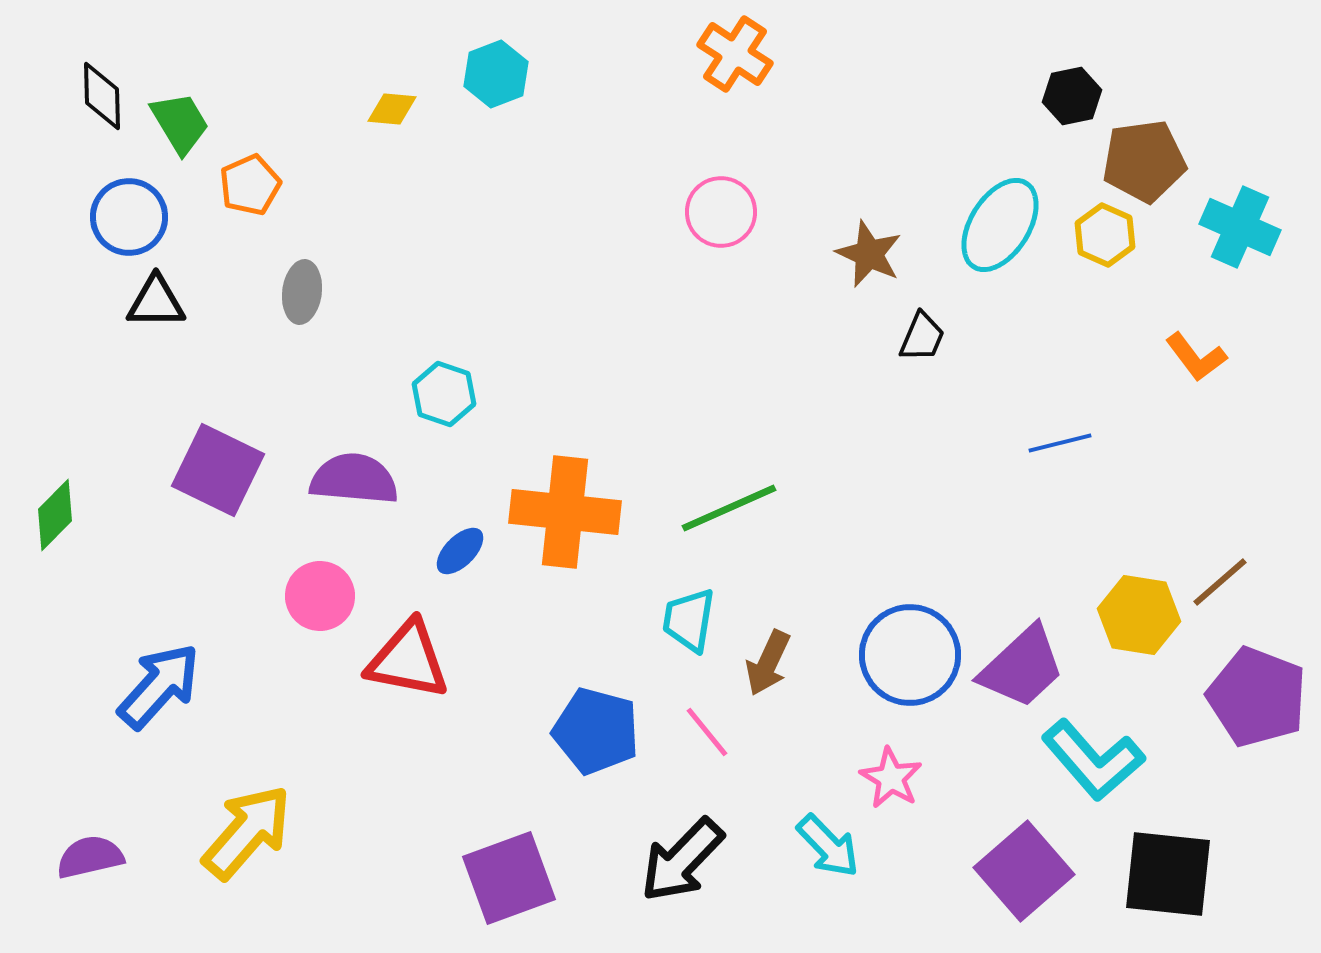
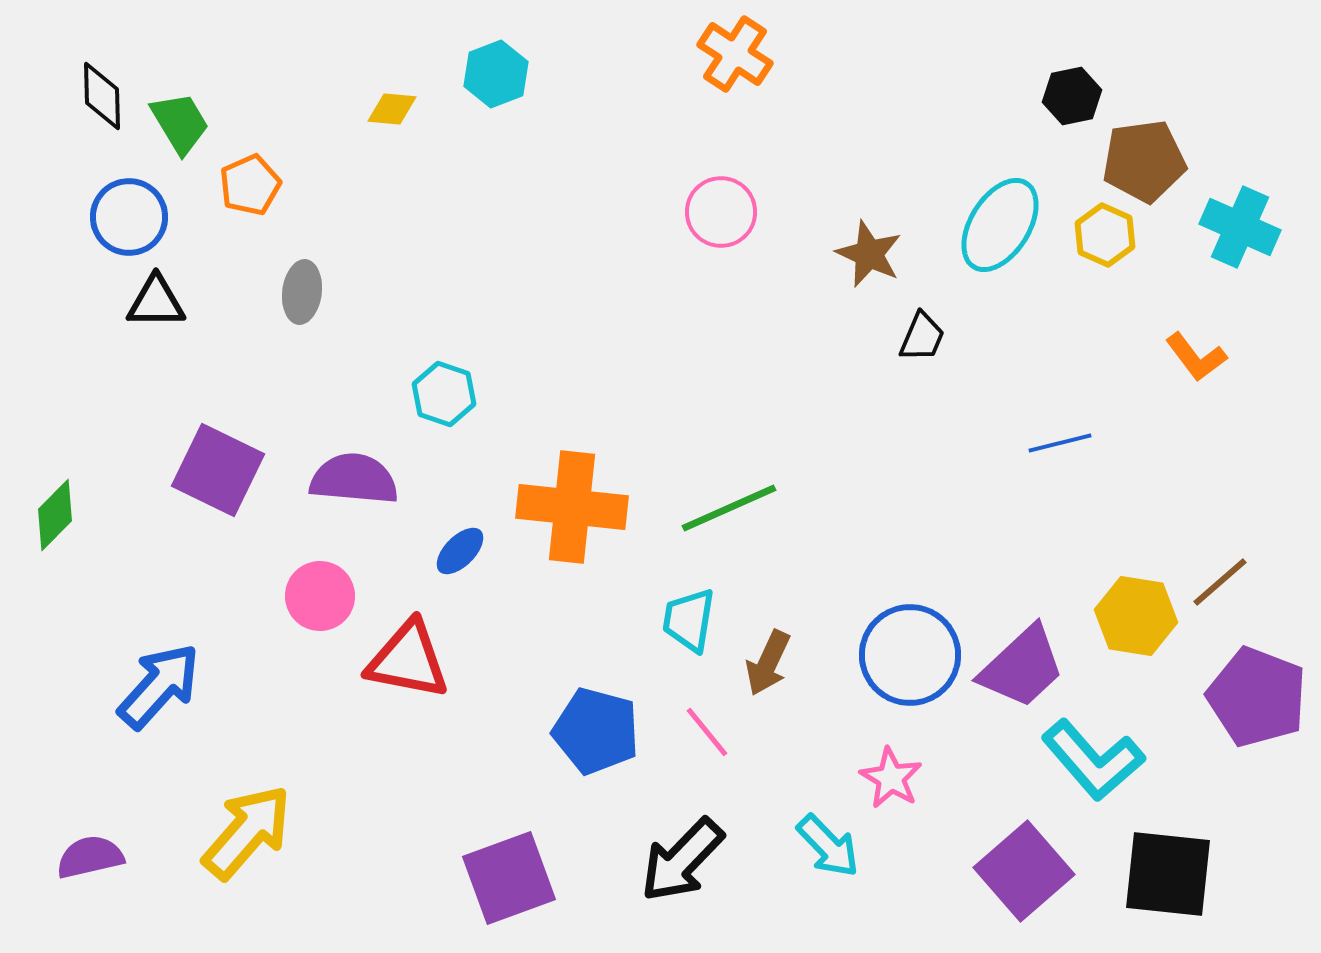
orange cross at (565, 512): moved 7 px right, 5 px up
yellow hexagon at (1139, 615): moved 3 px left, 1 px down
